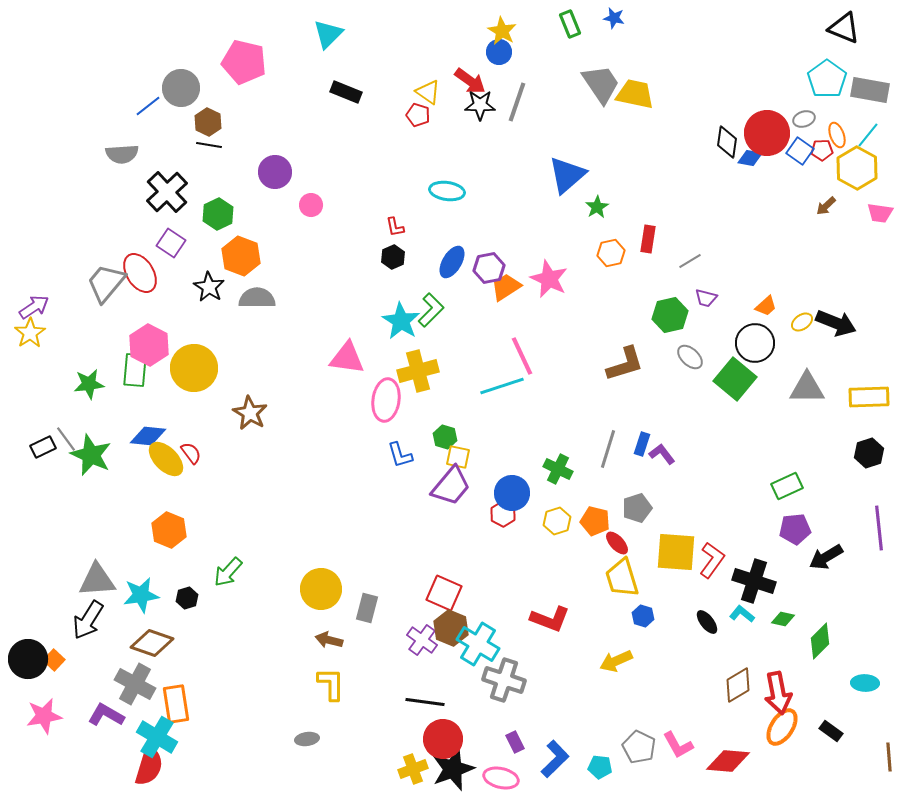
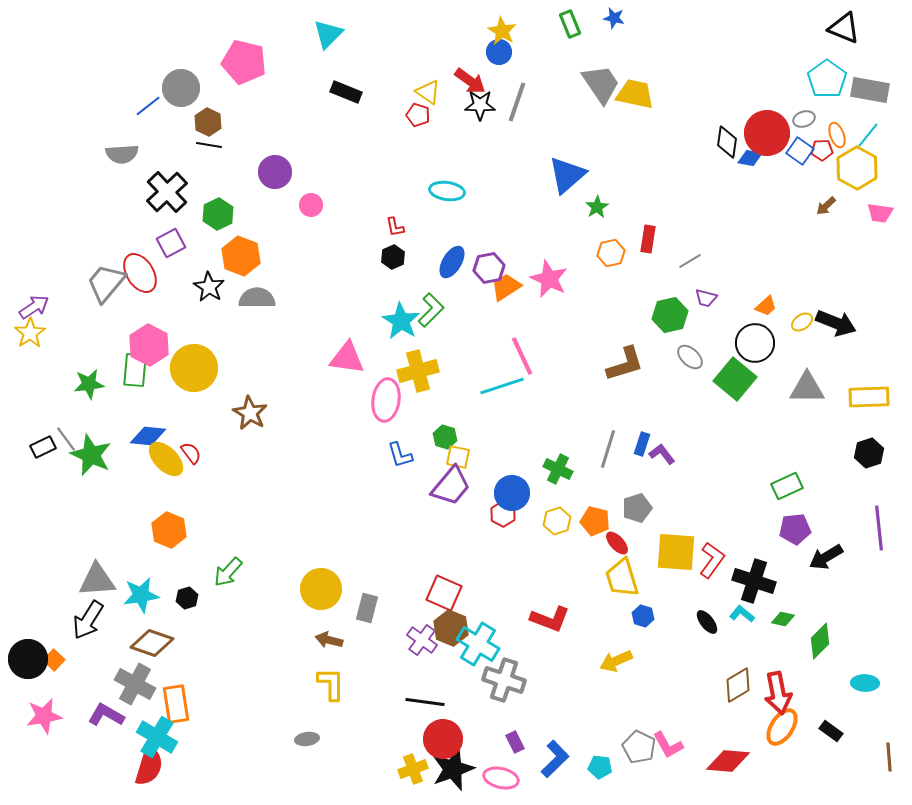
purple square at (171, 243): rotated 28 degrees clockwise
pink L-shape at (678, 745): moved 10 px left
